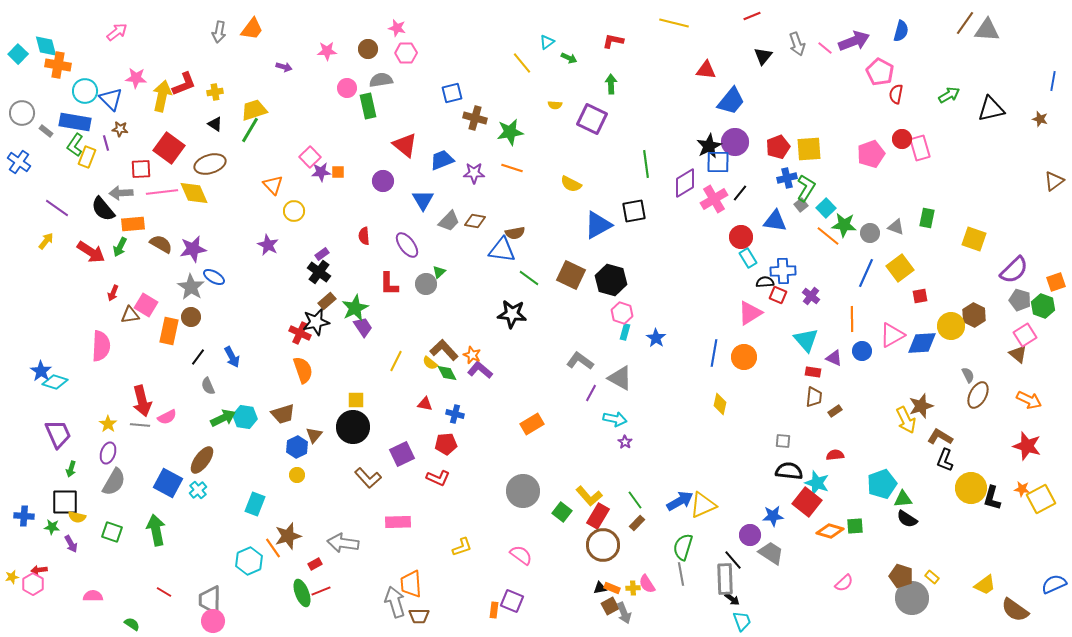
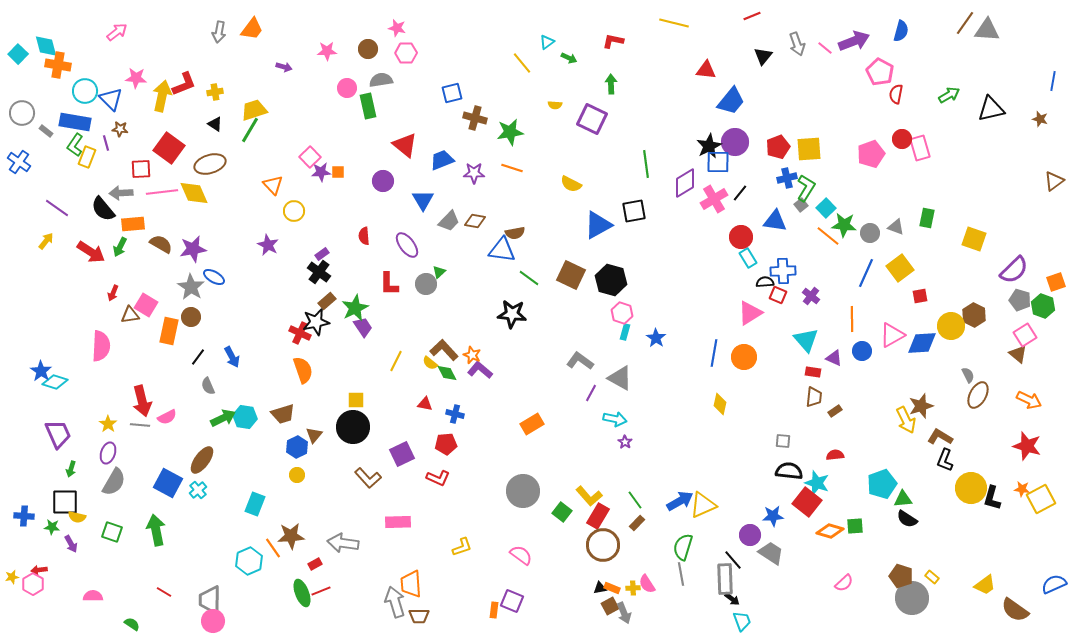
brown star at (288, 536): moved 3 px right; rotated 12 degrees clockwise
